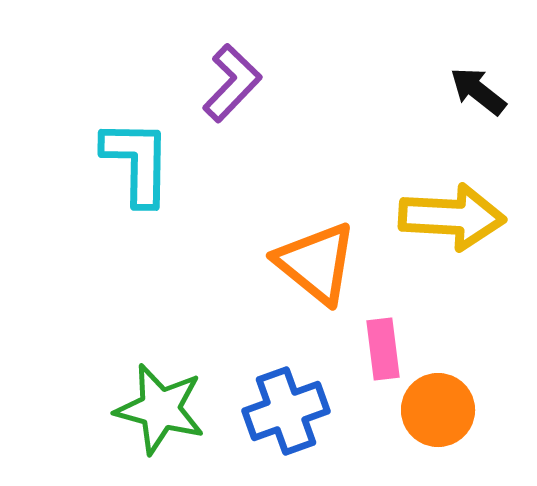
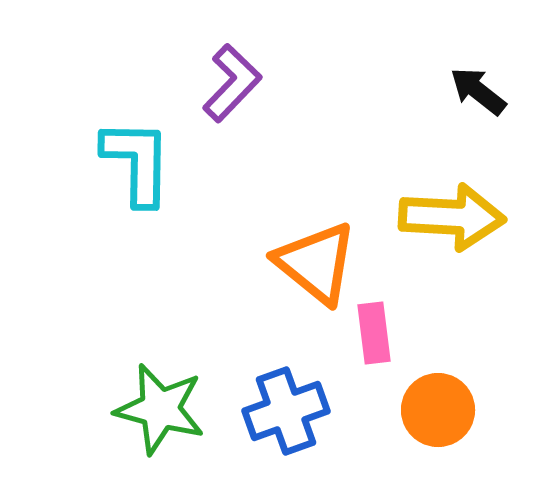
pink rectangle: moved 9 px left, 16 px up
